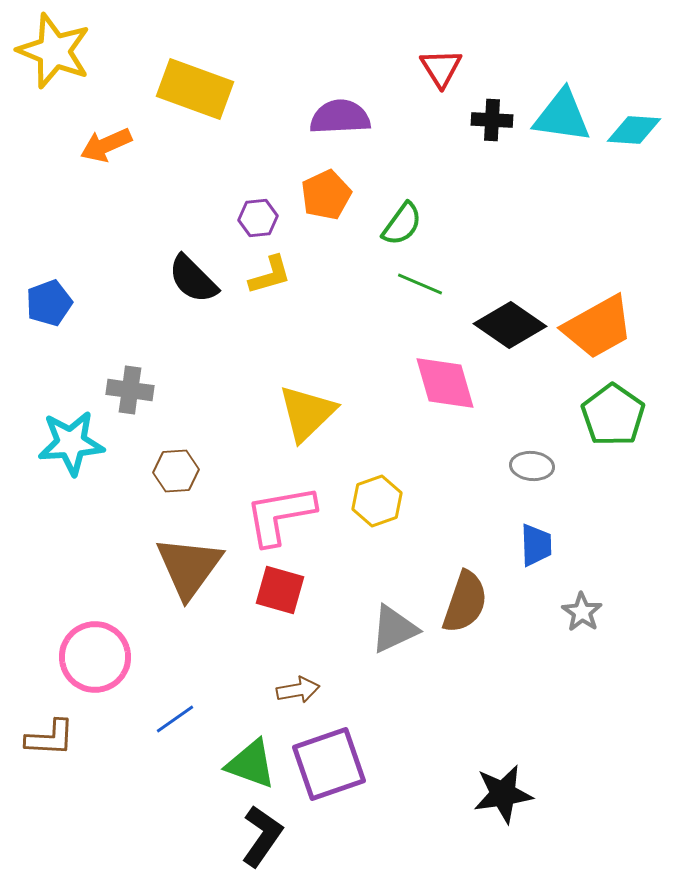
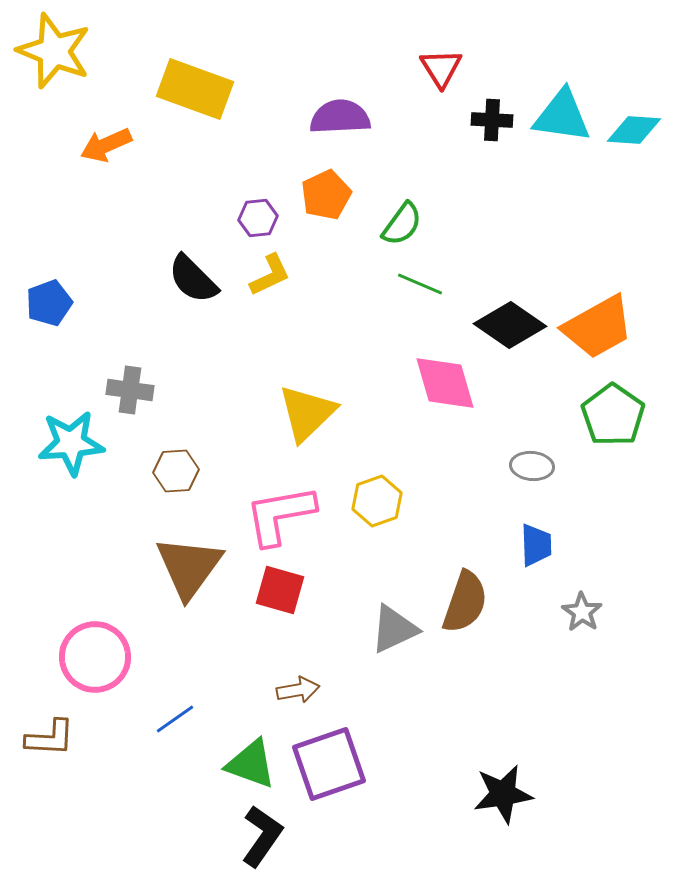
yellow L-shape: rotated 9 degrees counterclockwise
